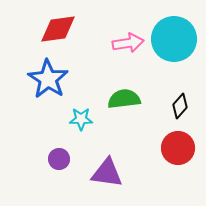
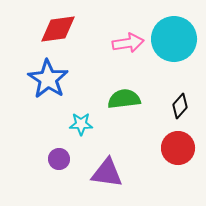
cyan star: moved 5 px down
